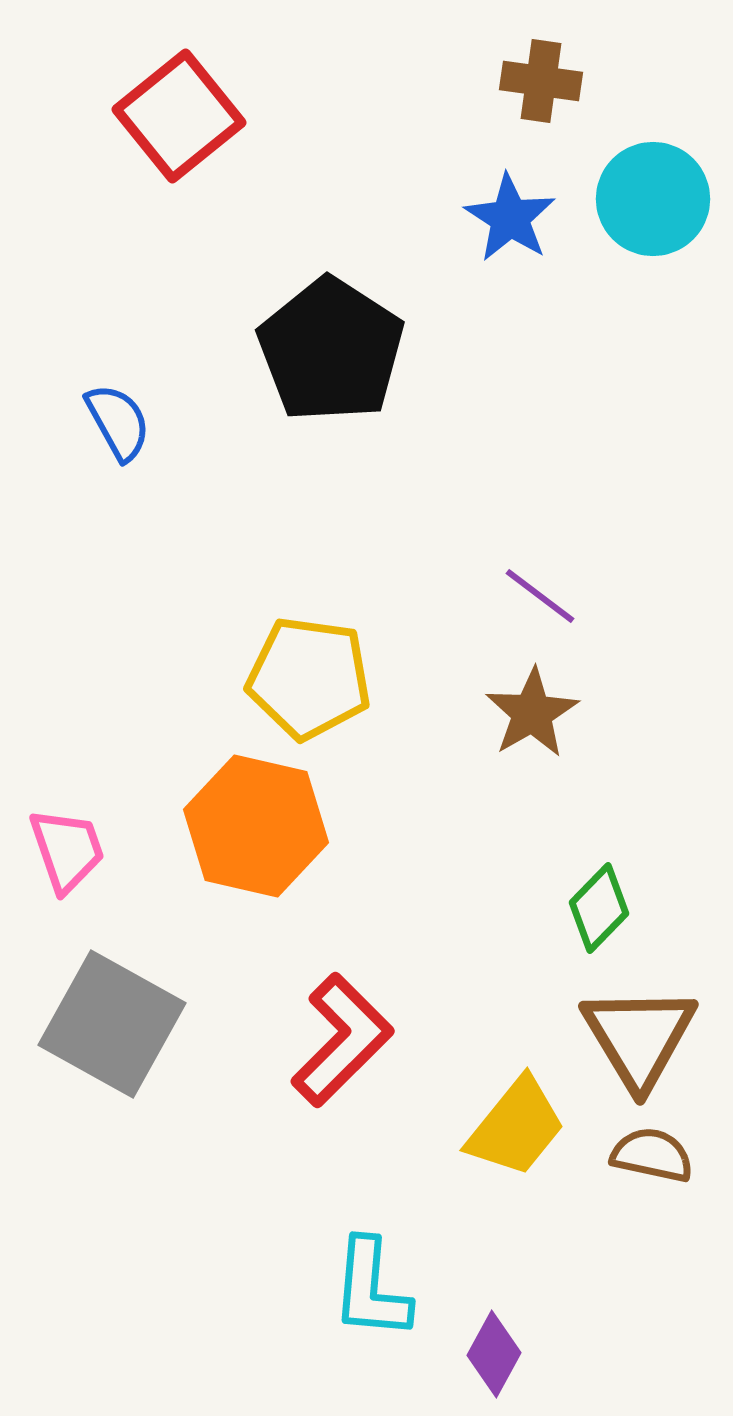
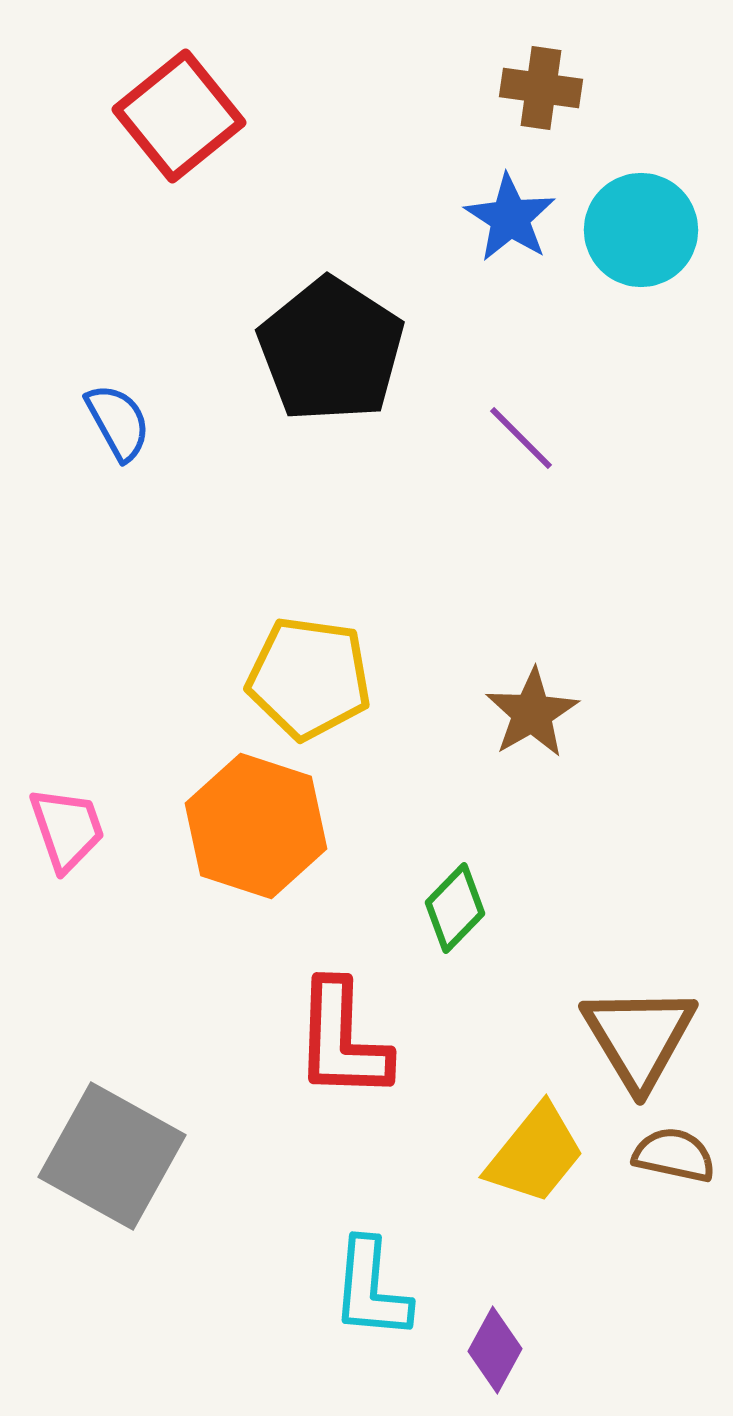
brown cross: moved 7 px down
cyan circle: moved 12 px left, 31 px down
purple line: moved 19 px left, 158 px up; rotated 8 degrees clockwise
orange hexagon: rotated 5 degrees clockwise
pink trapezoid: moved 21 px up
green diamond: moved 144 px left
gray square: moved 132 px down
red L-shape: rotated 137 degrees clockwise
yellow trapezoid: moved 19 px right, 27 px down
brown semicircle: moved 22 px right
purple diamond: moved 1 px right, 4 px up
